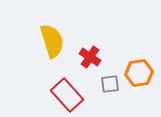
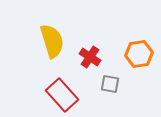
orange hexagon: moved 19 px up
gray square: rotated 18 degrees clockwise
red rectangle: moved 5 px left
